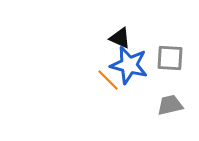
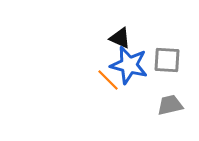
gray square: moved 3 px left, 2 px down
